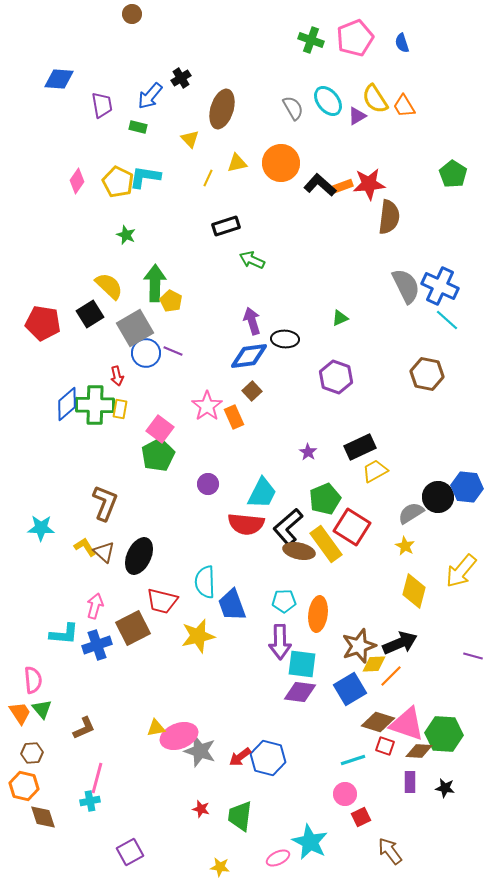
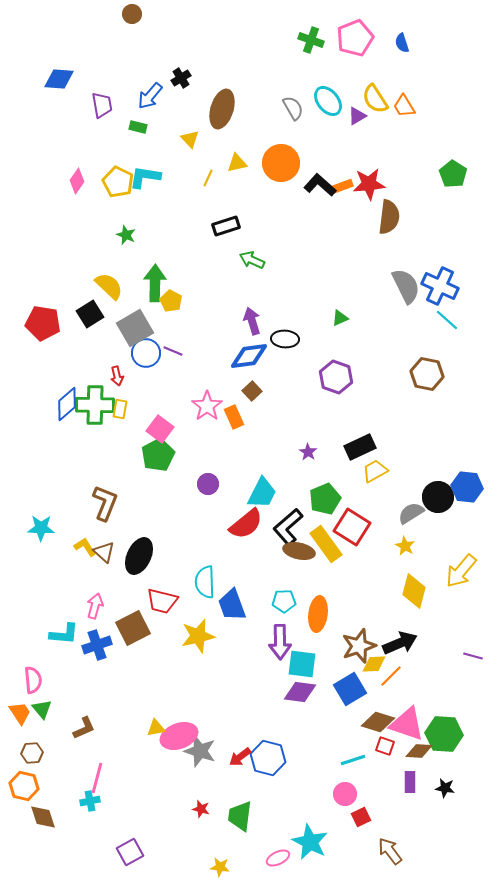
red semicircle at (246, 524): rotated 45 degrees counterclockwise
